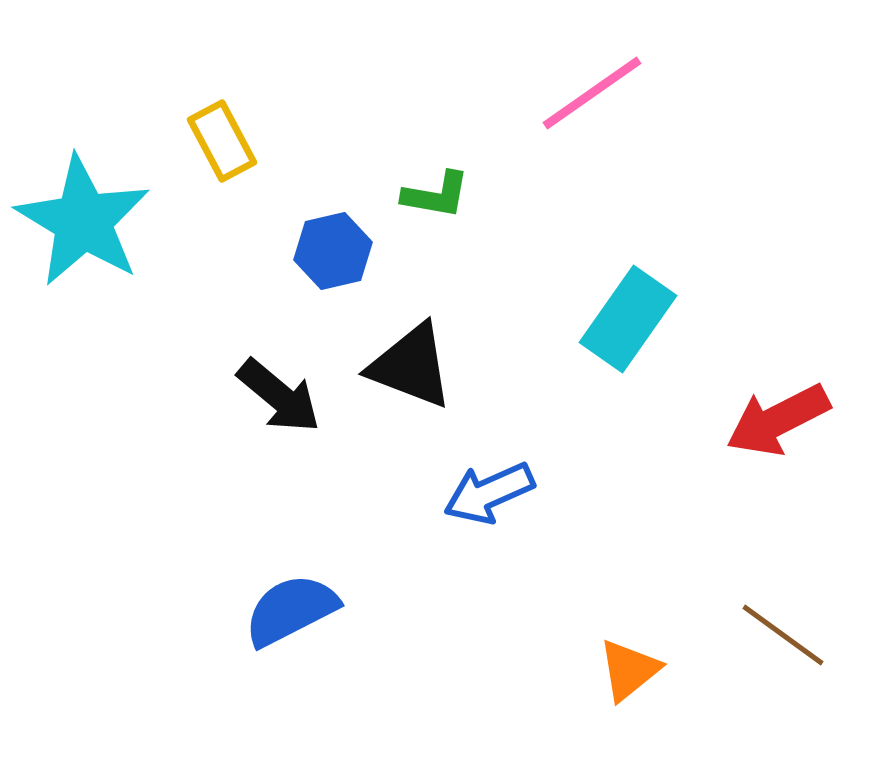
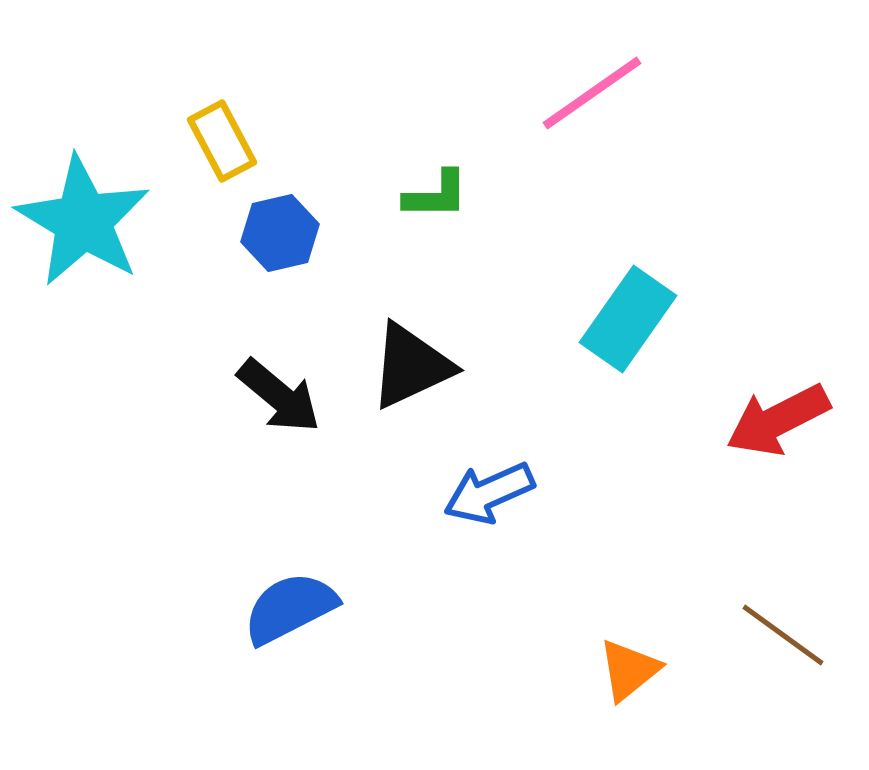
green L-shape: rotated 10 degrees counterclockwise
blue hexagon: moved 53 px left, 18 px up
black triangle: rotated 46 degrees counterclockwise
blue semicircle: moved 1 px left, 2 px up
